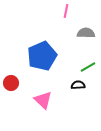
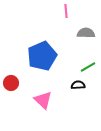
pink line: rotated 16 degrees counterclockwise
